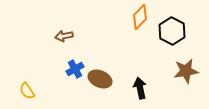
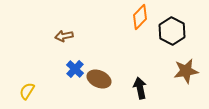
blue cross: rotated 18 degrees counterclockwise
brown ellipse: moved 1 px left
yellow semicircle: rotated 66 degrees clockwise
